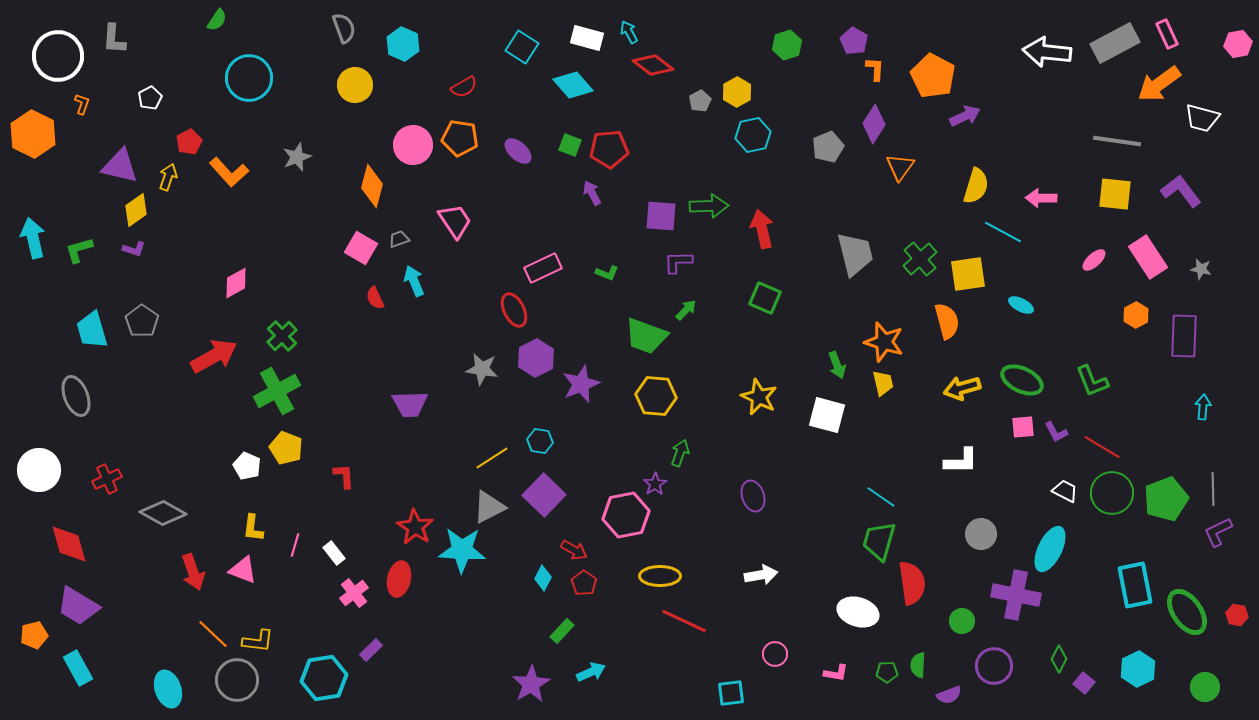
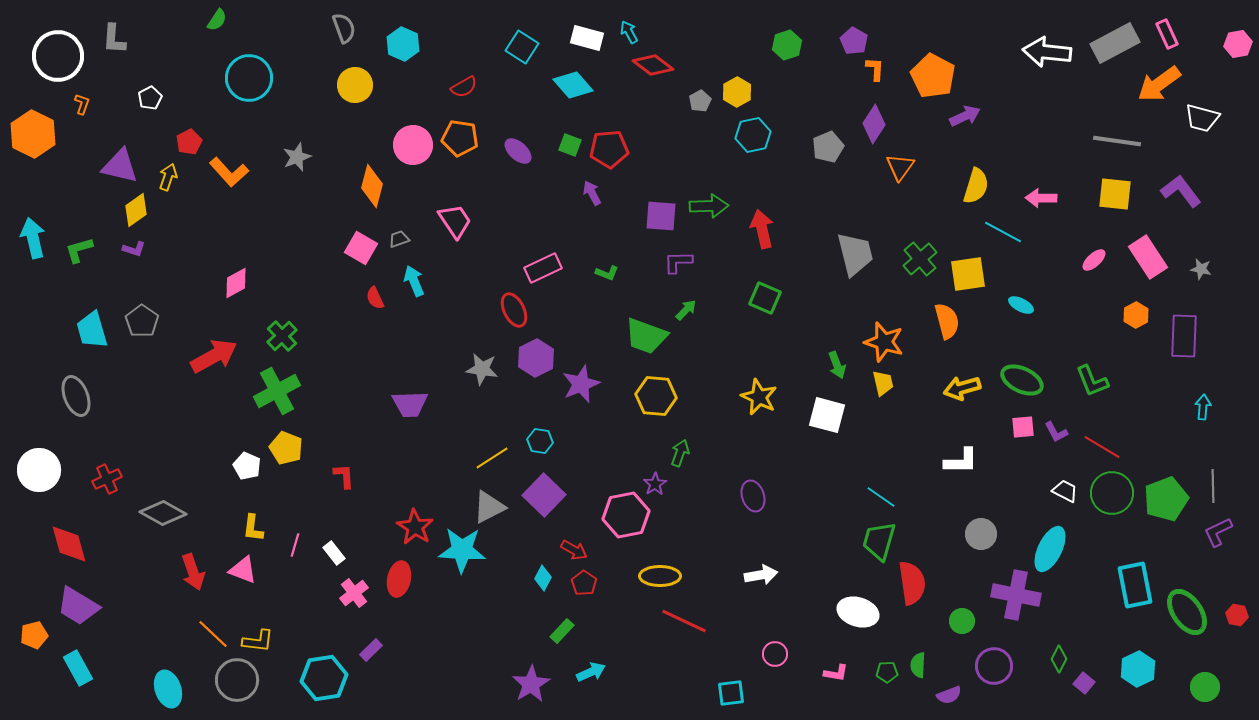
gray line at (1213, 489): moved 3 px up
